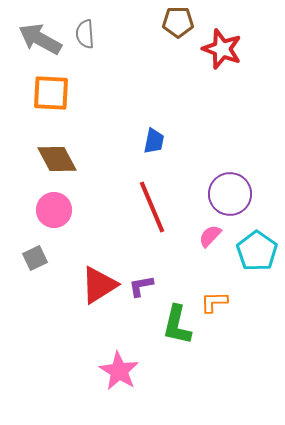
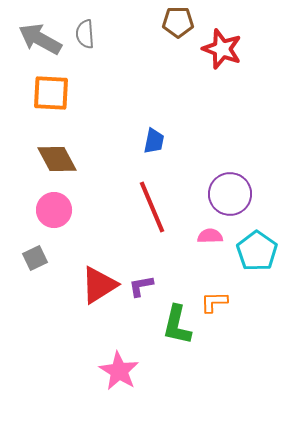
pink semicircle: rotated 45 degrees clockwise
